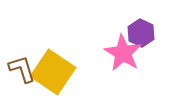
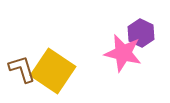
pink star: rotated 18 degrees counterclockwise
yellow square: moved 1 px up
